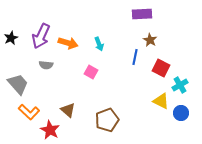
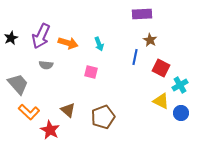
pink square: rotated 16 degrees counterclockwise
brown pentagon: moved 4 px left, 3 px up
